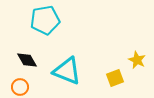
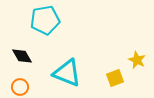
black diamond: moved 5 px left, 4 px up
cyan triangle: moved 2 px down
